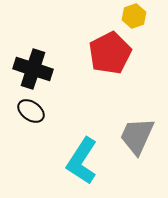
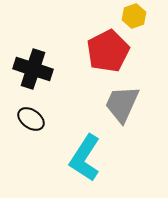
red pentagon: moved 2 px left, 2 px up
black ellipse: moved 8 px down
gray trapezoid: moved 15 px left, 32 px up
cyan L-shape: moved 3 px right, 3 px up
